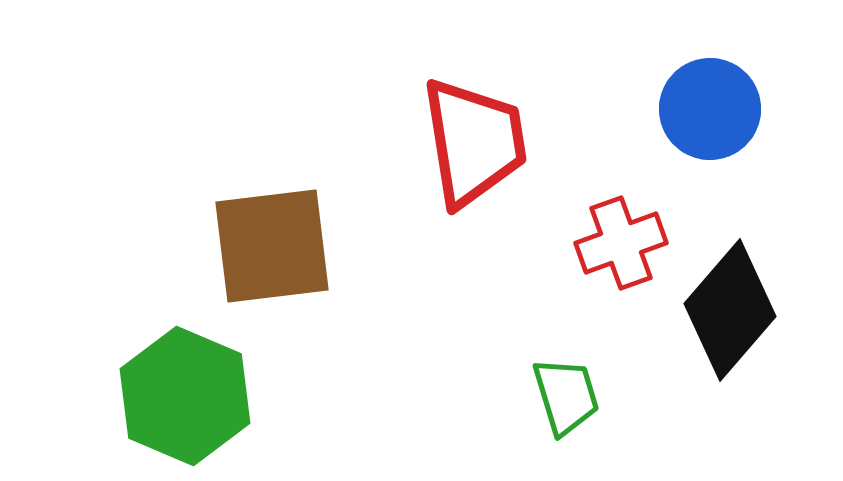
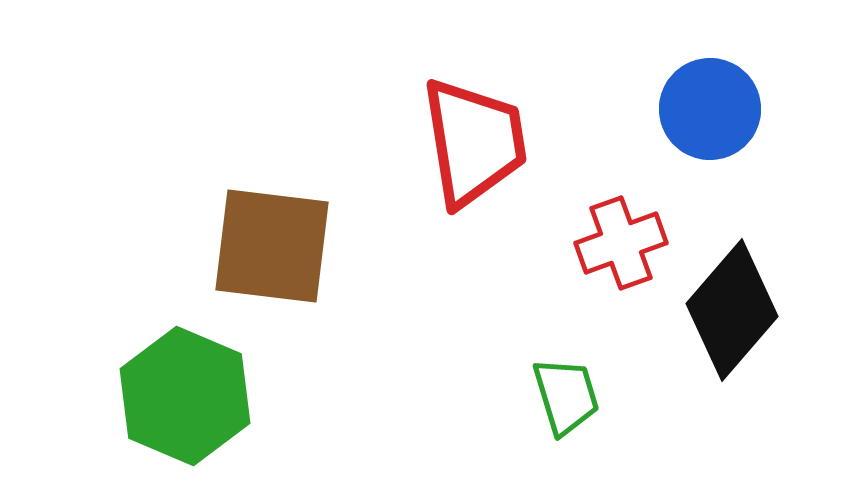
brown square: rotated 14 degrees clockwise
black diamond: moved 2 px right
